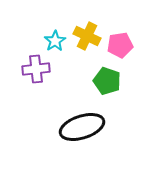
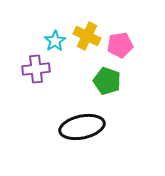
black ellipse: rotated 6 degrees clockwise
